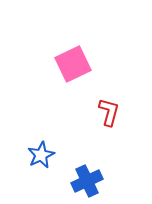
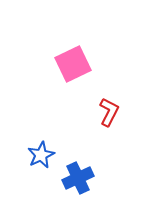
red L-shape: rotated 12 degrees clockwise
blue cross: moved 9 px left, 3 px up
